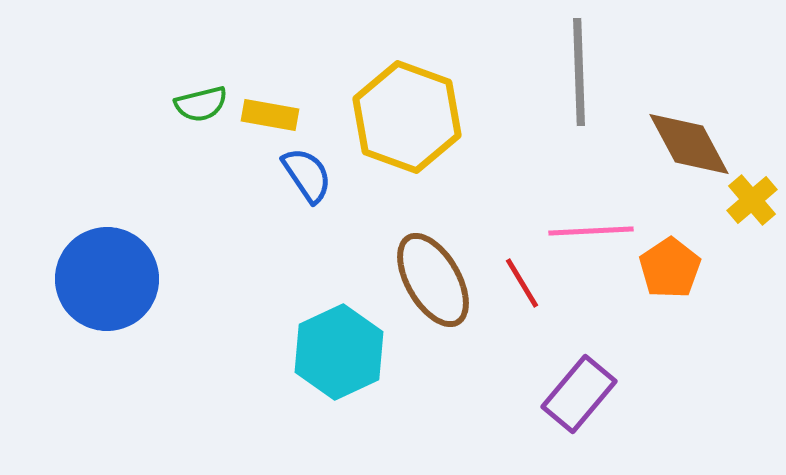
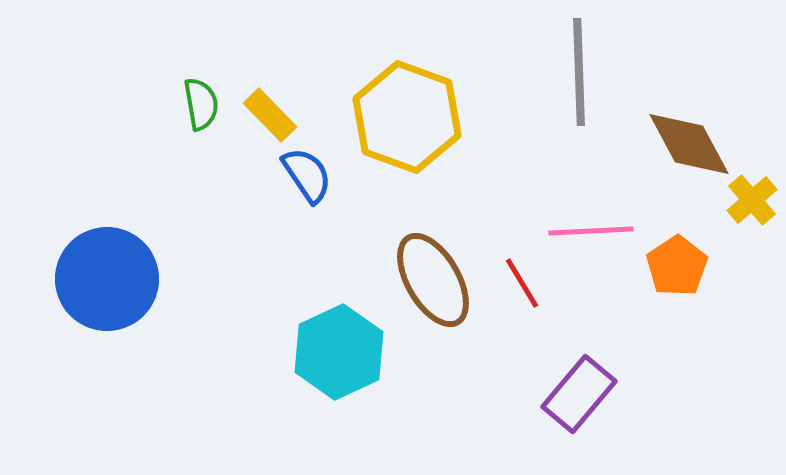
green semicircle: rotated 86 degrees counterclockwise
yellow rectangle: rotated 36 degrees clockwise
orange pentagon: moved 7 px right, 2 px up
